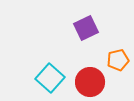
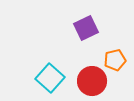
orange pentagon: moved 3 px left
red circle: moved 2 px right, 1 px up
